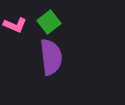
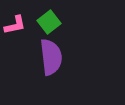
pink L-shape: rotated 35 degrees counterclockwise
